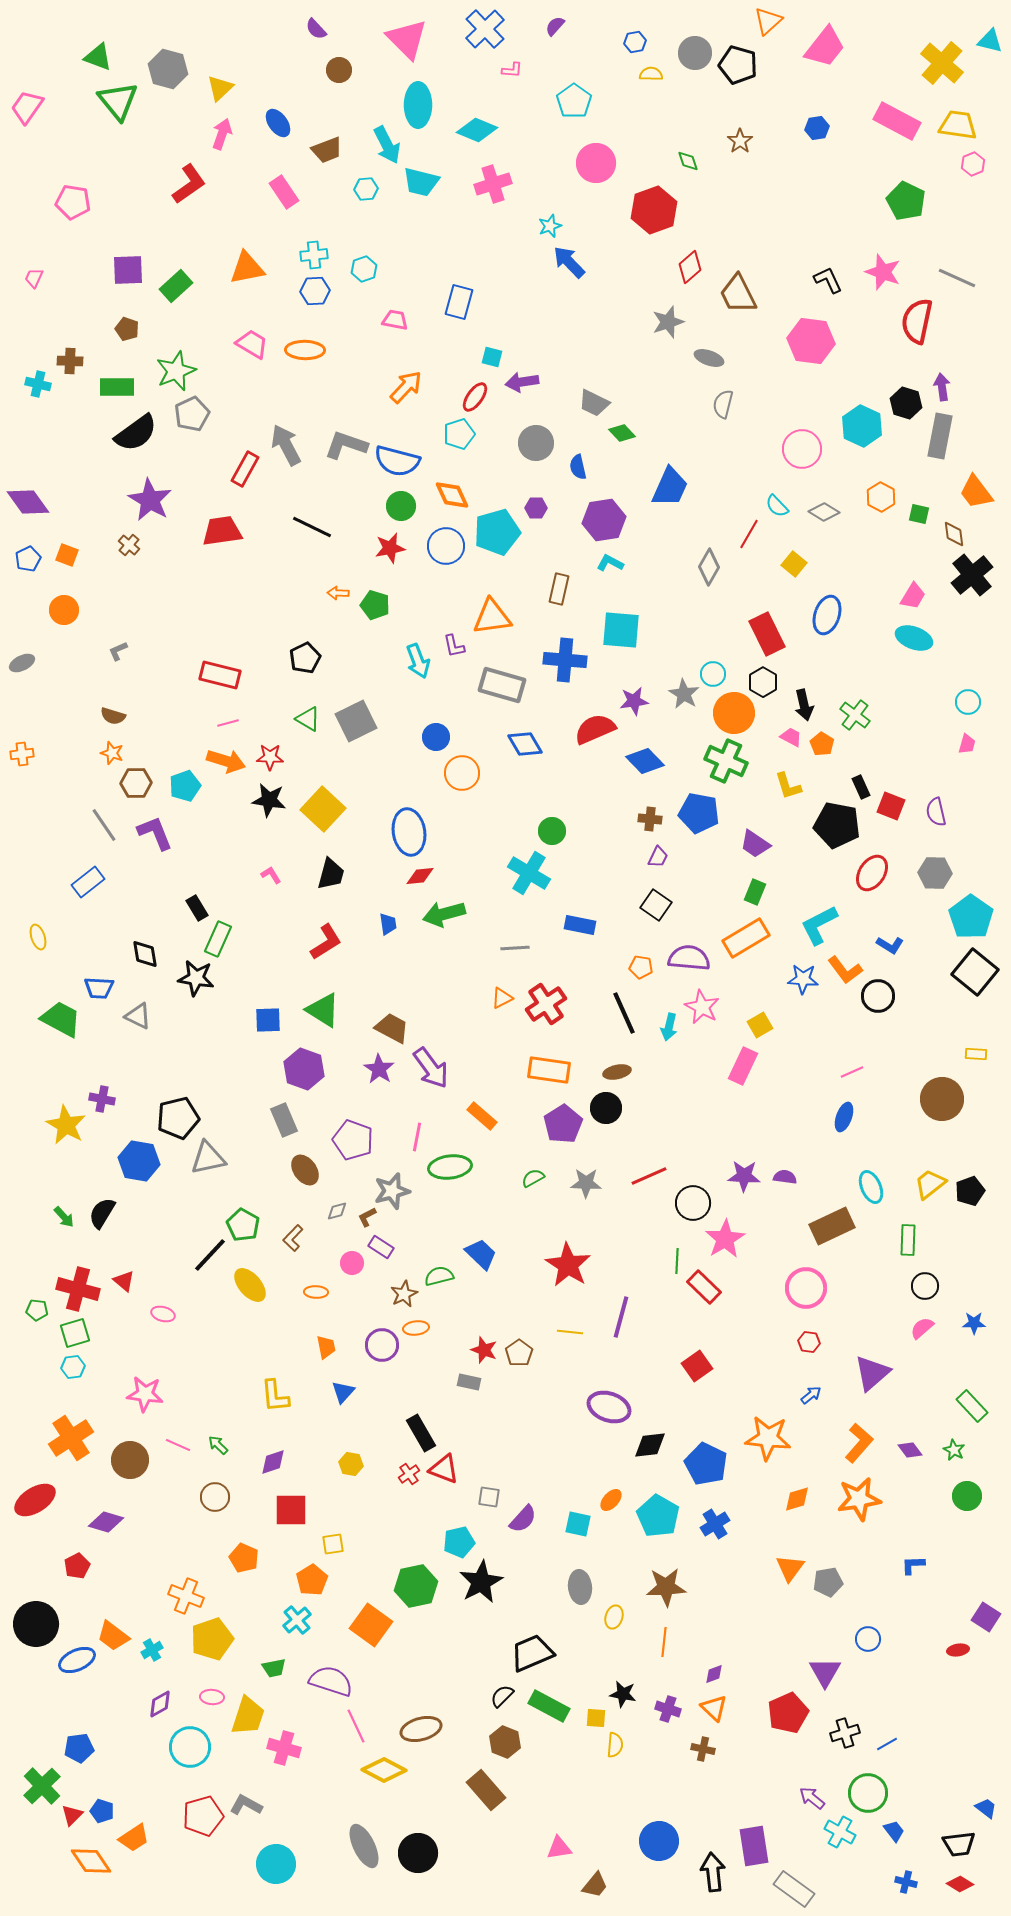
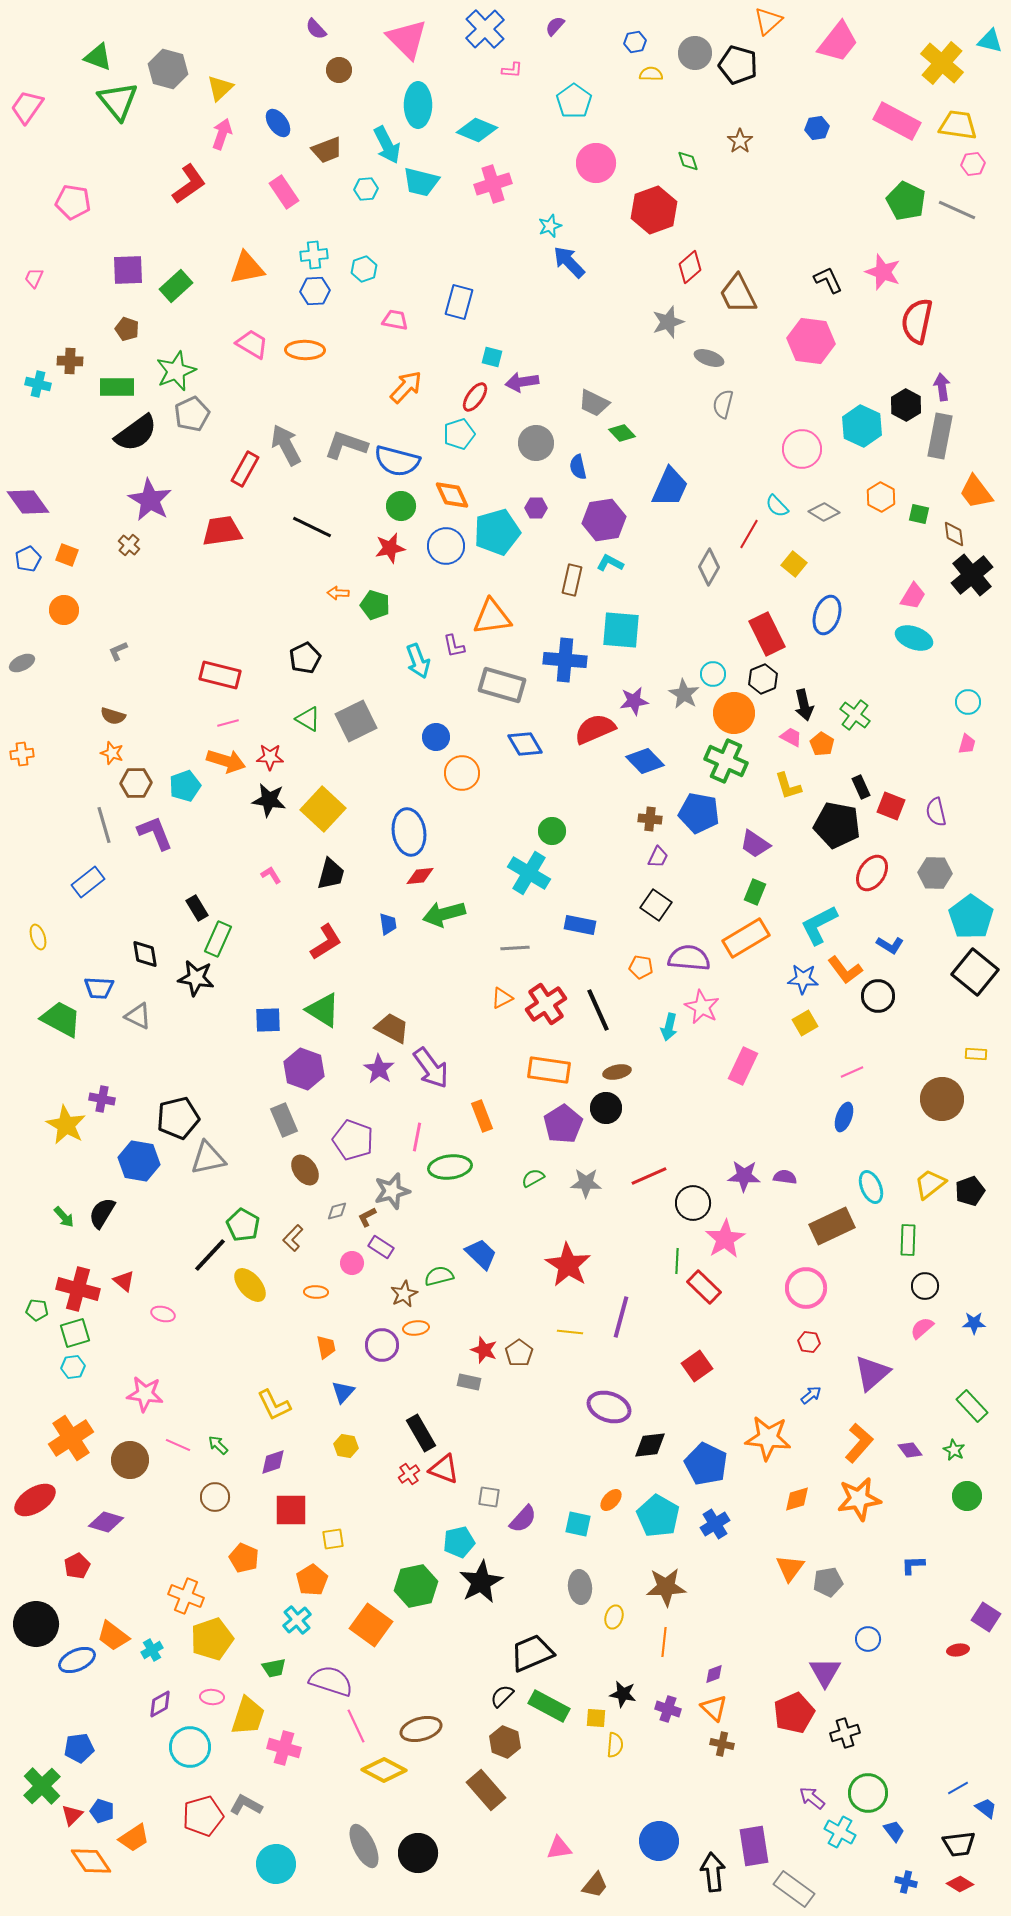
pink trapezoid at (825, 47): moved 13 px right, 5 px up
pink hexagon at (973, 164): rotated 15 degrees clockwise
gray line at (957, 278): moved 68 px up
black hexagon at (906, 403): moved 2 px down; rotated 12 degrees clockwise
brown rectangle at (559, 589): moved 13 px right, 9 px up
black hexagon at (763, 682): moved 3 px up; rotated 8 degrees clockwise
gray line at (104, 825): rotated 18 degrees clockwise
black line at (624, 1013): moved 26 px left, 3 px up
yellow square at (760, 1025): moved 45 px right, 2 px up
orange rectangle at (482, 1116): rotated 28 degrees clockwise
yellow L-shape at (275, 1396): moved 1 px left, 9 px down; rotated 21 degrees counterclockwise
yellow hexagon at (351, 1464): moved 5 px left, 18 px up
yellow square at (333, 1544): moved 5 px up
red pentagon at (788, 1713): moved 6 px right
blue line at (887, 1744): moved 71 px right, 44 px down
brown cross at (703, 1749): moved 19 px right, 5 px up
